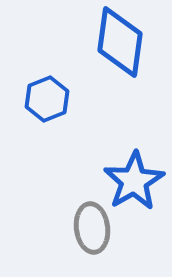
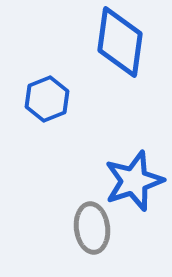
blue star: rotated 12 degrees clockwise
